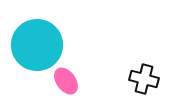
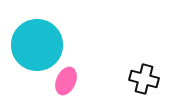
pink ellipse: rotated 60 degrees clockwise
